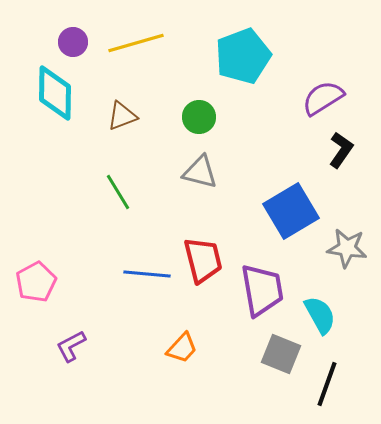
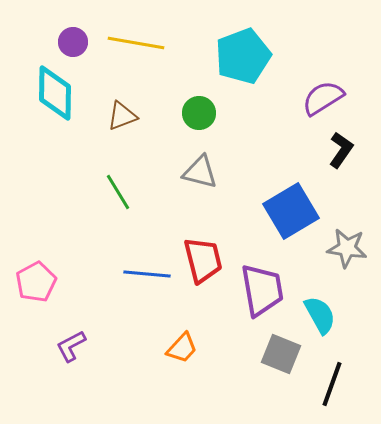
yellow line: rotated 26 degrees clockwise
green circle: moved 4 px up
black line: moved 5 px right
